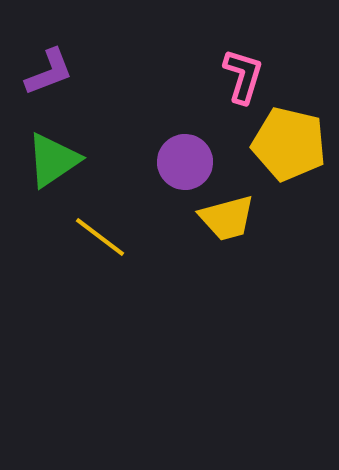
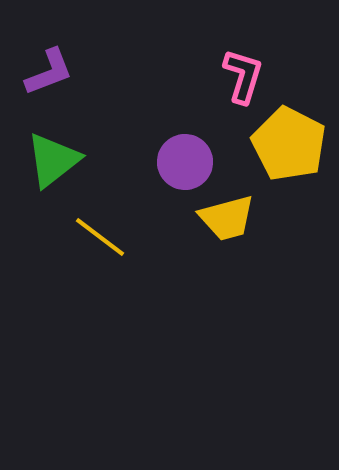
yellow pentagon: rotated 14 degrees clockwise
green triangle: rotated 4 degrees counterclockwise
